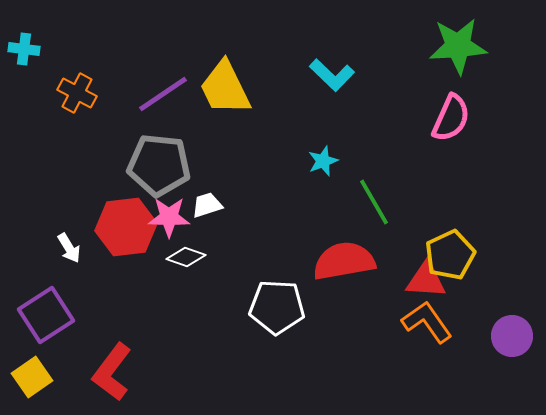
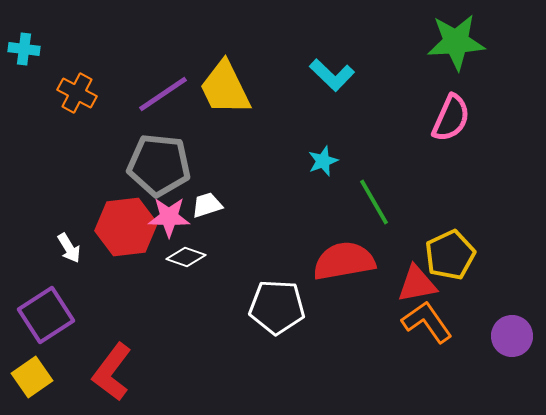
green star: moved 2 px left, 4 px up
red triangle: moved 9 px left, 4 px down; rotated 15 degrees counterclockwise
